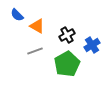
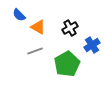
blue semicircle: moved 2 px right
orange triangle: moved 1 px right, 1 px down
black cross: moved 3 px right, 7 px up
